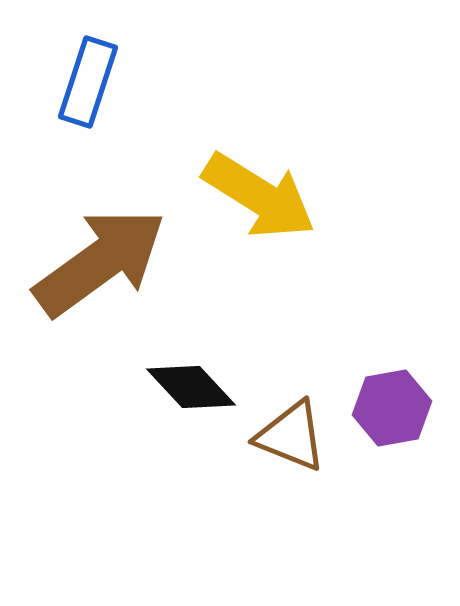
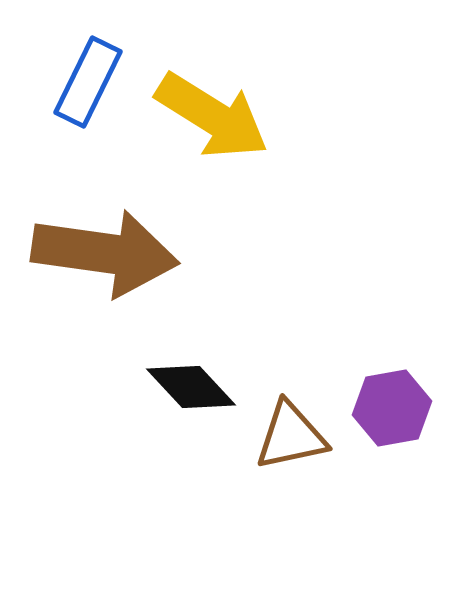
blue rectangle: rotated 8 degrees clockwise
yellow arrow: moved 47 px left, 80 px up
brown arrow: moved 5 px right, 9 px up; rotated 44 degrees clockwise
brown triangle: rotated 34 degrees counterclockwise
